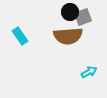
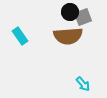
cyan arrow: moved 6 px left, 12 px down; rotated 77 degrees clockwise
